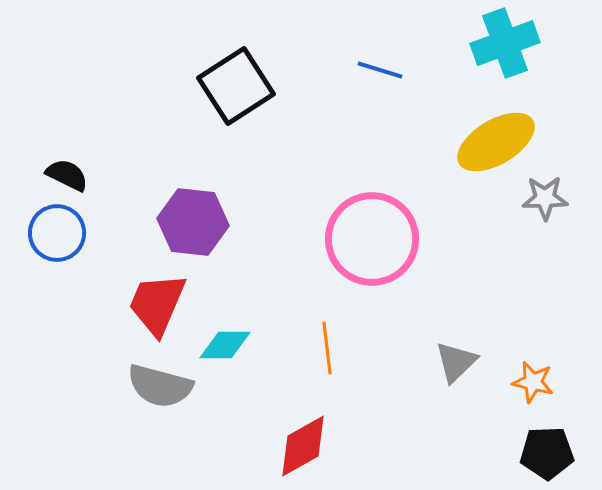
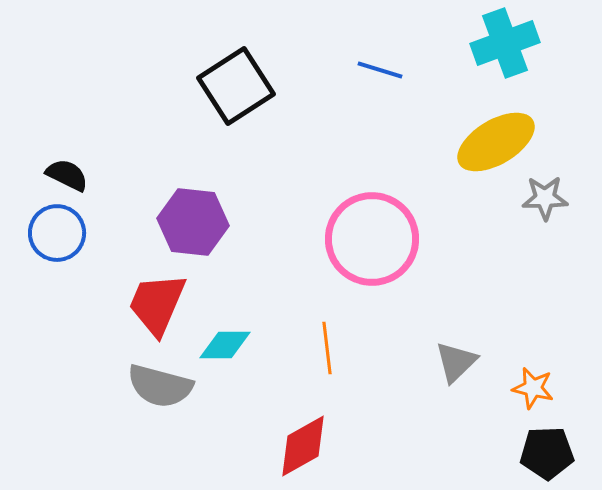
orange star: moved 6 px down
